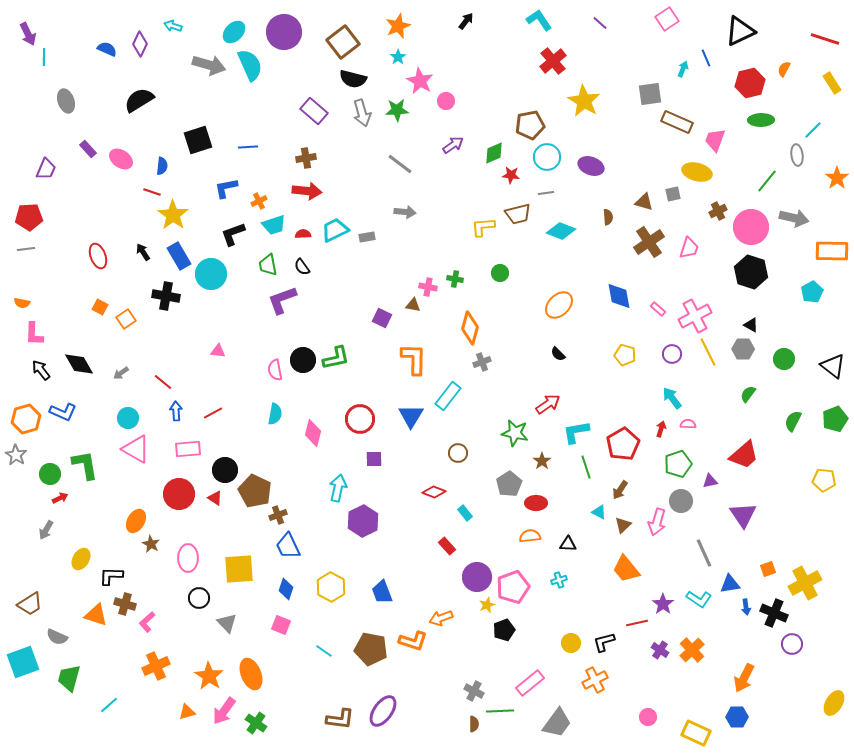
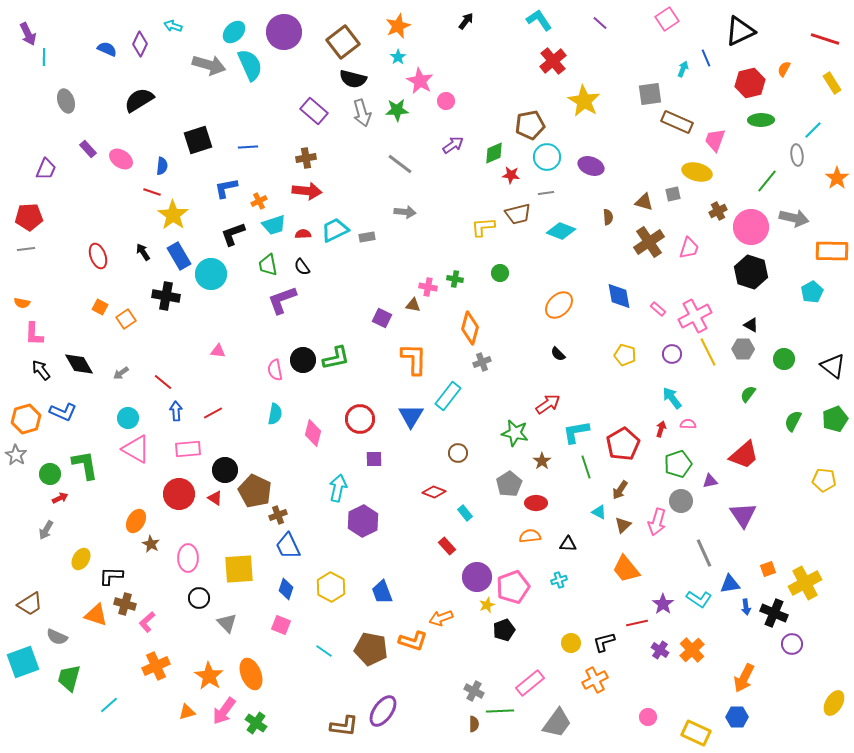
brown L-shape at (340, 719): moved 4 px right, 7 px down
